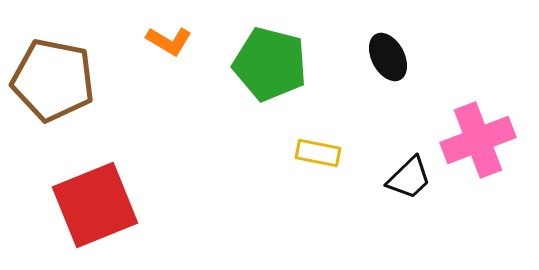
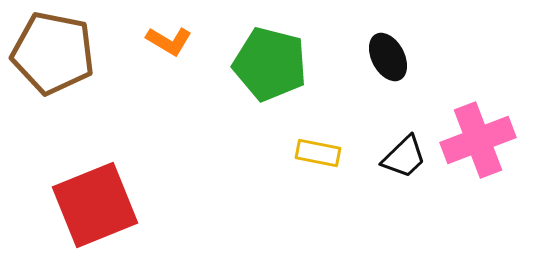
brown pentagon: moved 27 px up
black trapezoid: moved 5 px left, 21 px up
